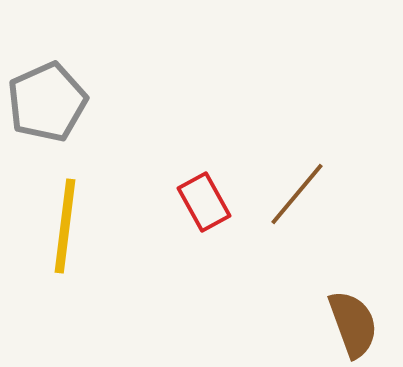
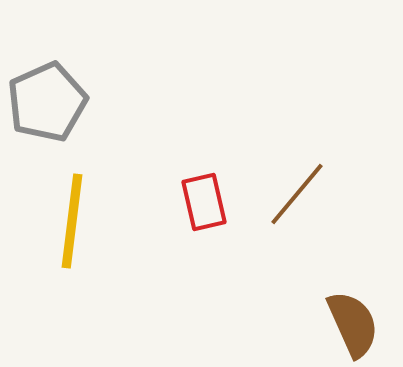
red rectangle: rotated 16 degrees clockwise
yellow line: moved 7 px right, 5 px up
brown semicircle: rotated 4 degrees counterclockwise
